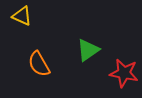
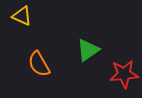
red star: moved 1 px down; rotated 16 degrees counterclockwise
